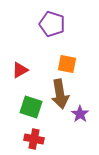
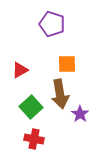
orange square: rotated 12 degrees counterclockwise
green square: rotated 30 degrees clockwise
